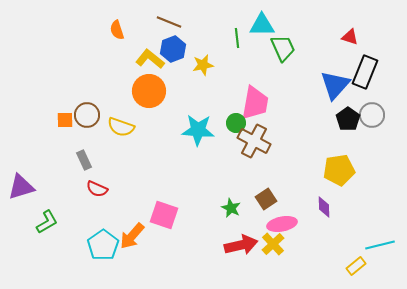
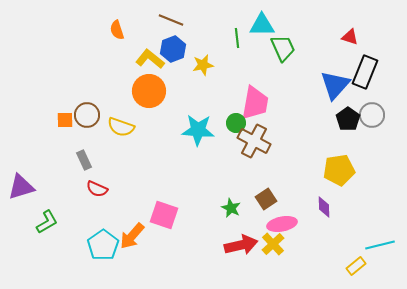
brown line: moved 2 px right, 2 px up
